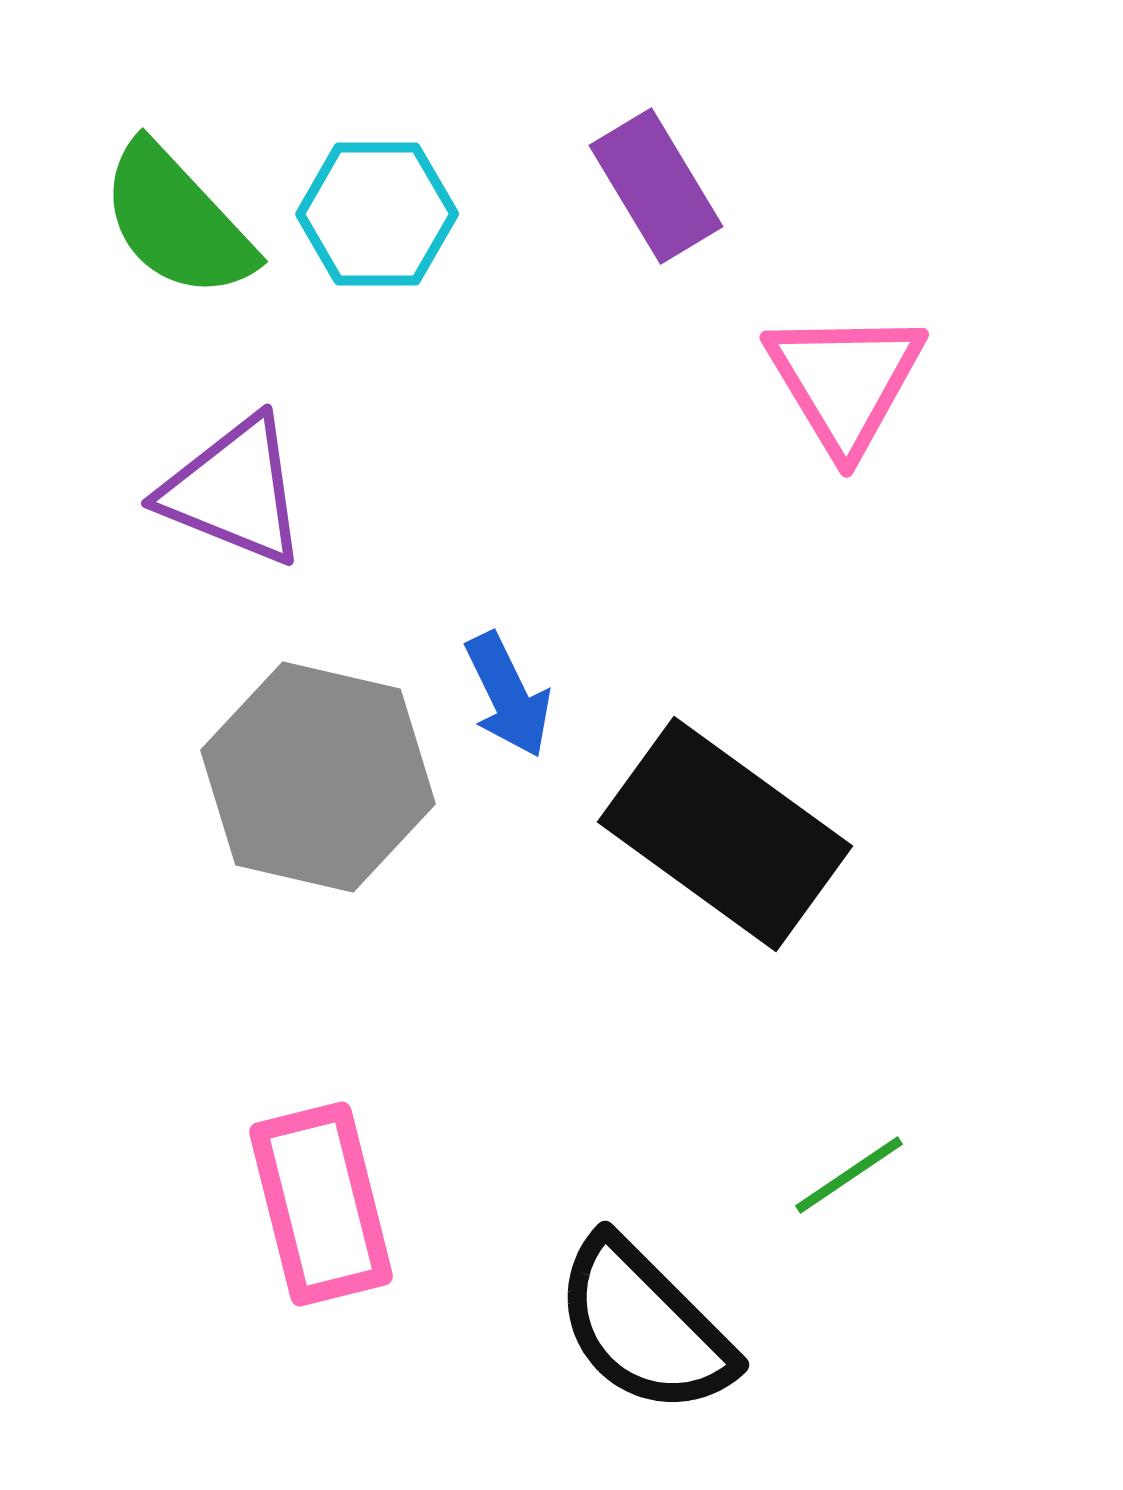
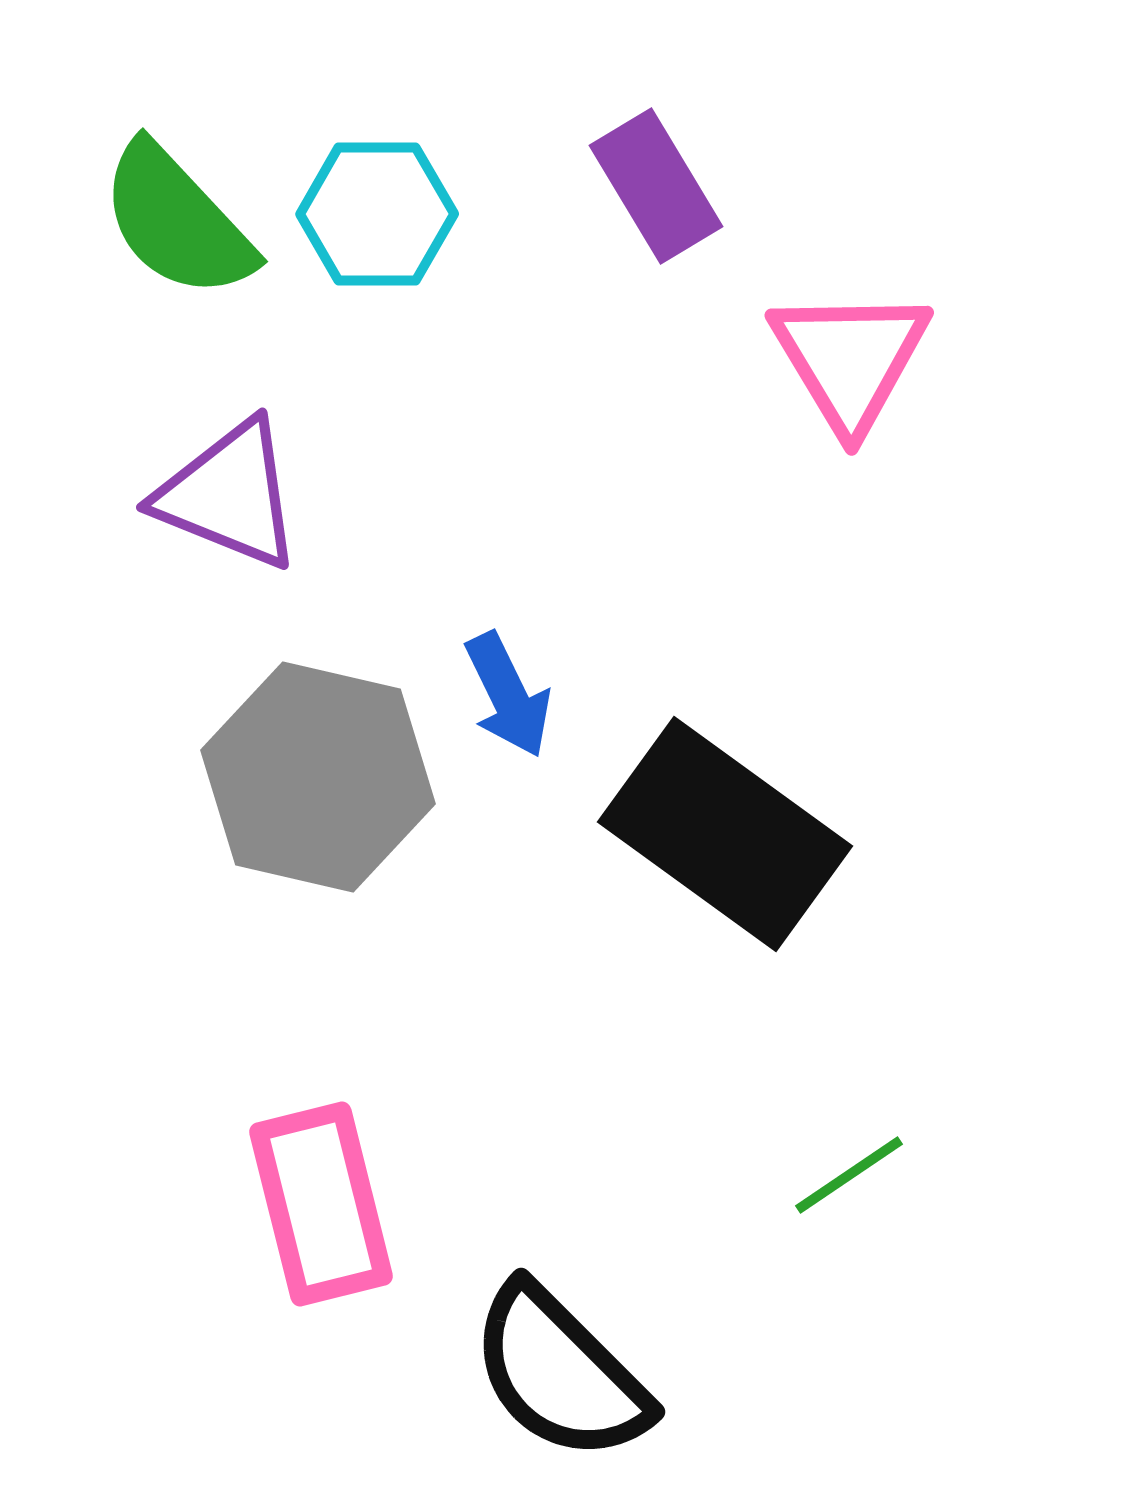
pink triangle: moved 5 px right, 22 px up
purple triangle: moved 5 px left, 4 px down
black semicircle: moved 84 px left, 47 px down
